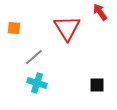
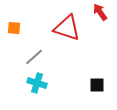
red triangle: rotated 40 degrees counterclockwise
